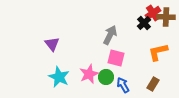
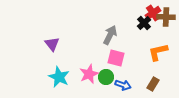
blue arrow: rotated 140 degrees clockwise
